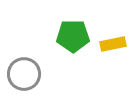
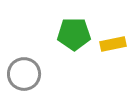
green pentagon: moved 1 px right, 2 px up
